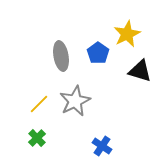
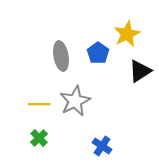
black triangle: rotated 50 degrees counterclockwise
yellow line: rotated 45 degrees clockwise
green cross: moved 2 px right
